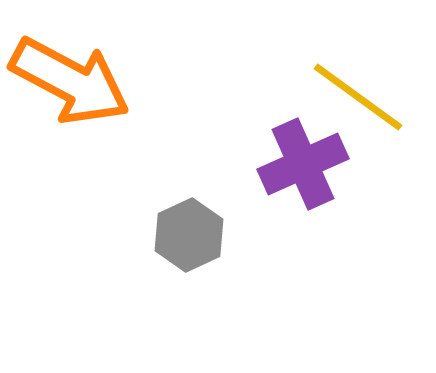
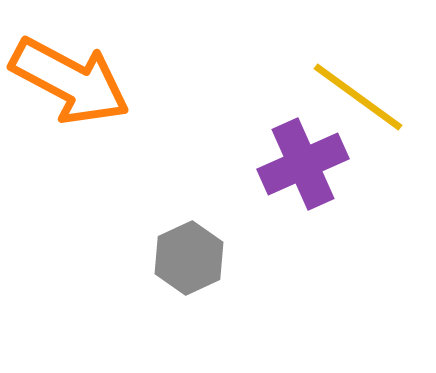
gray hexagon: moved 23 px down
